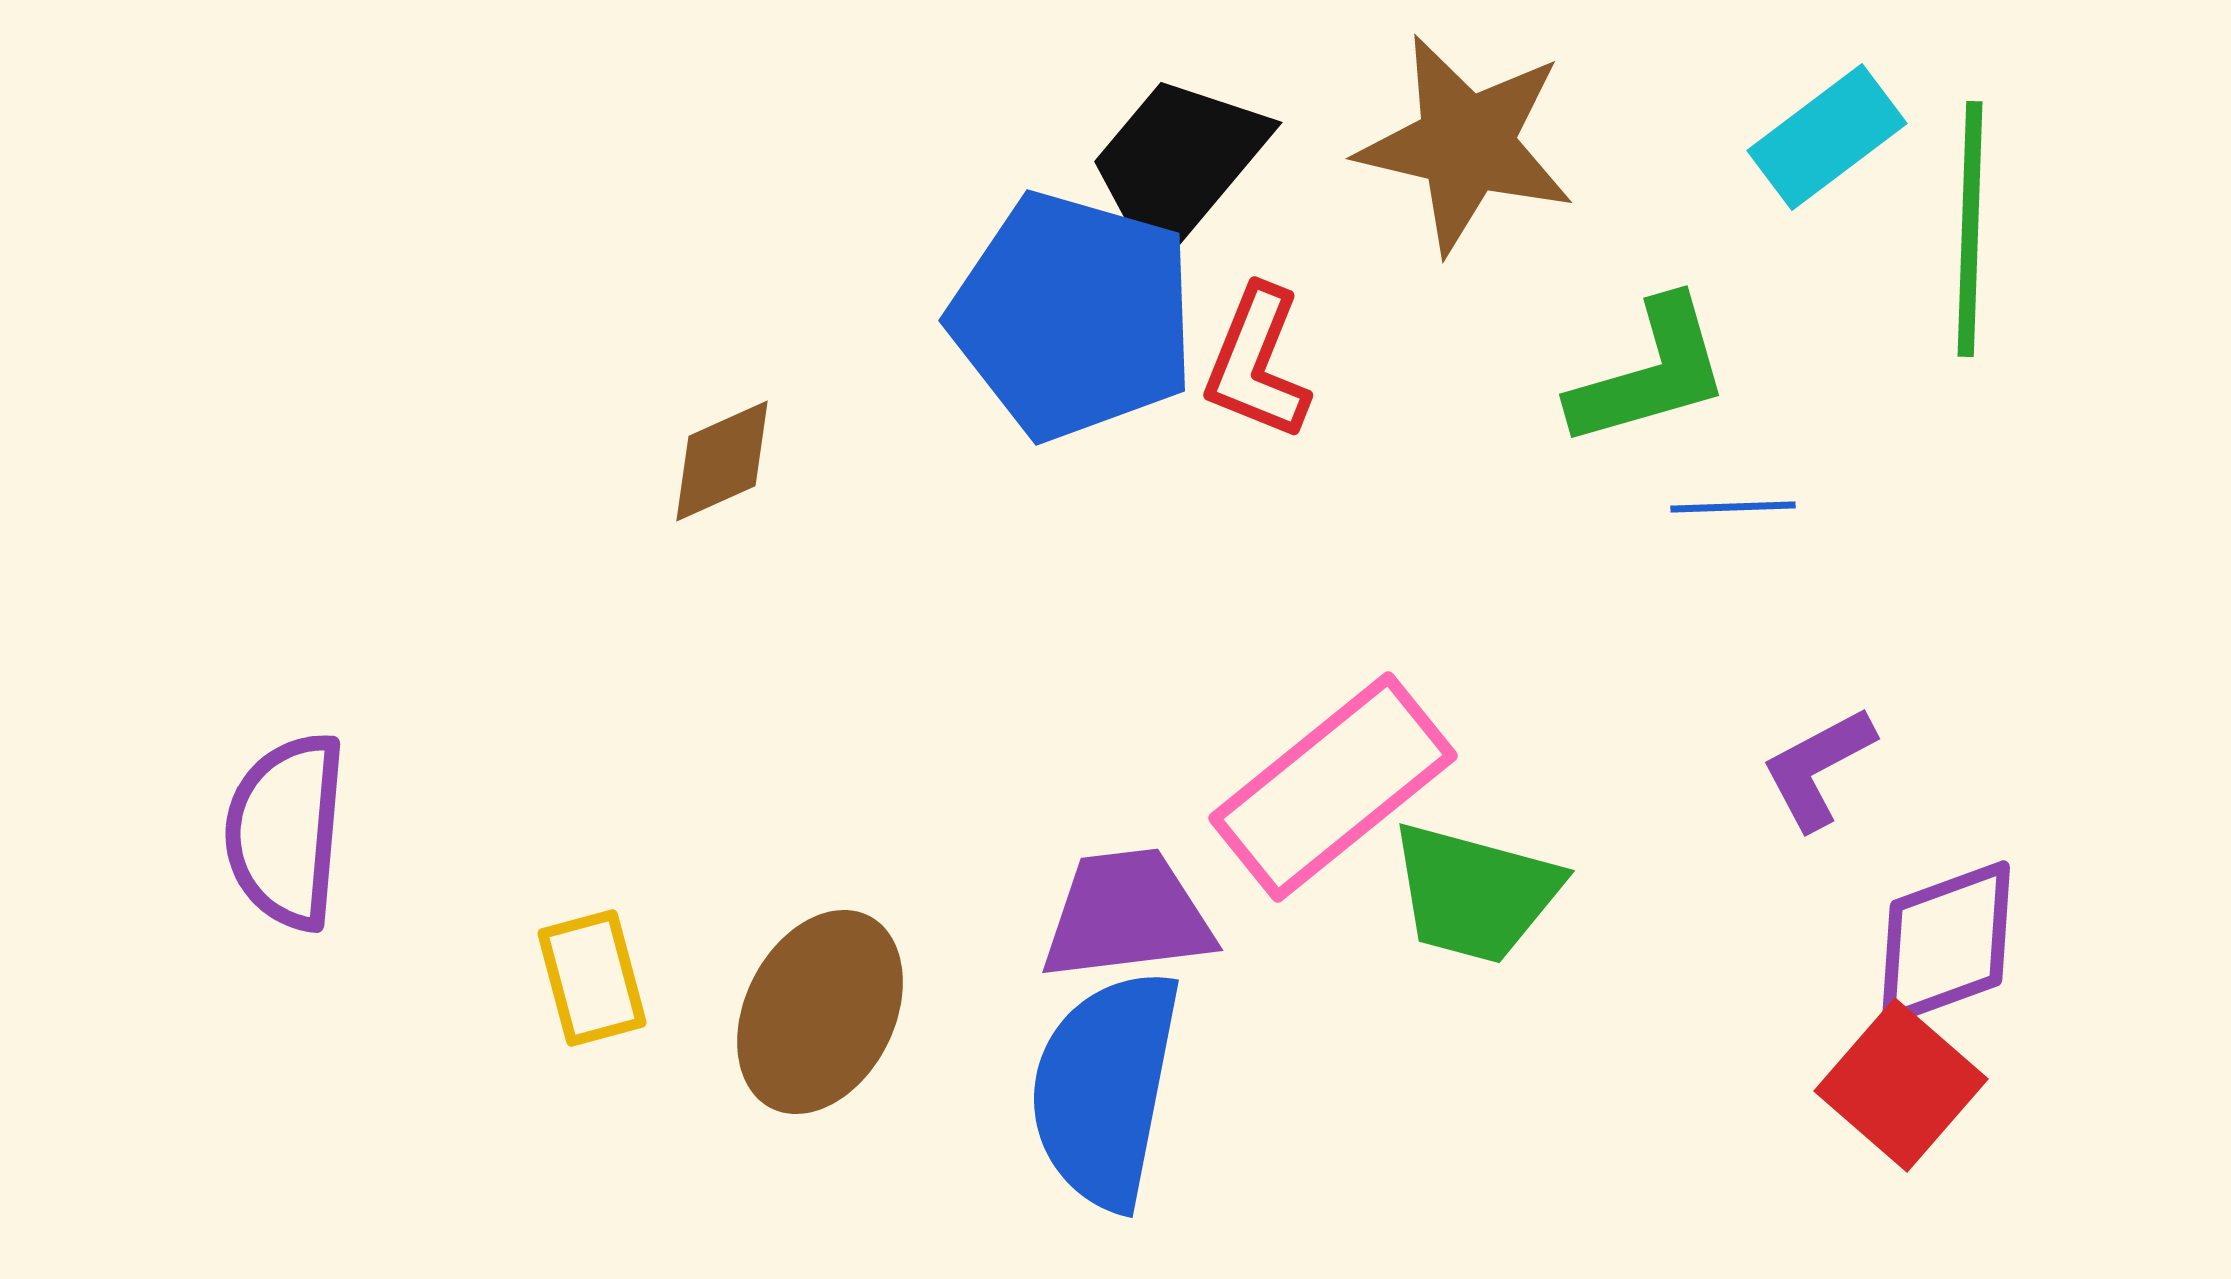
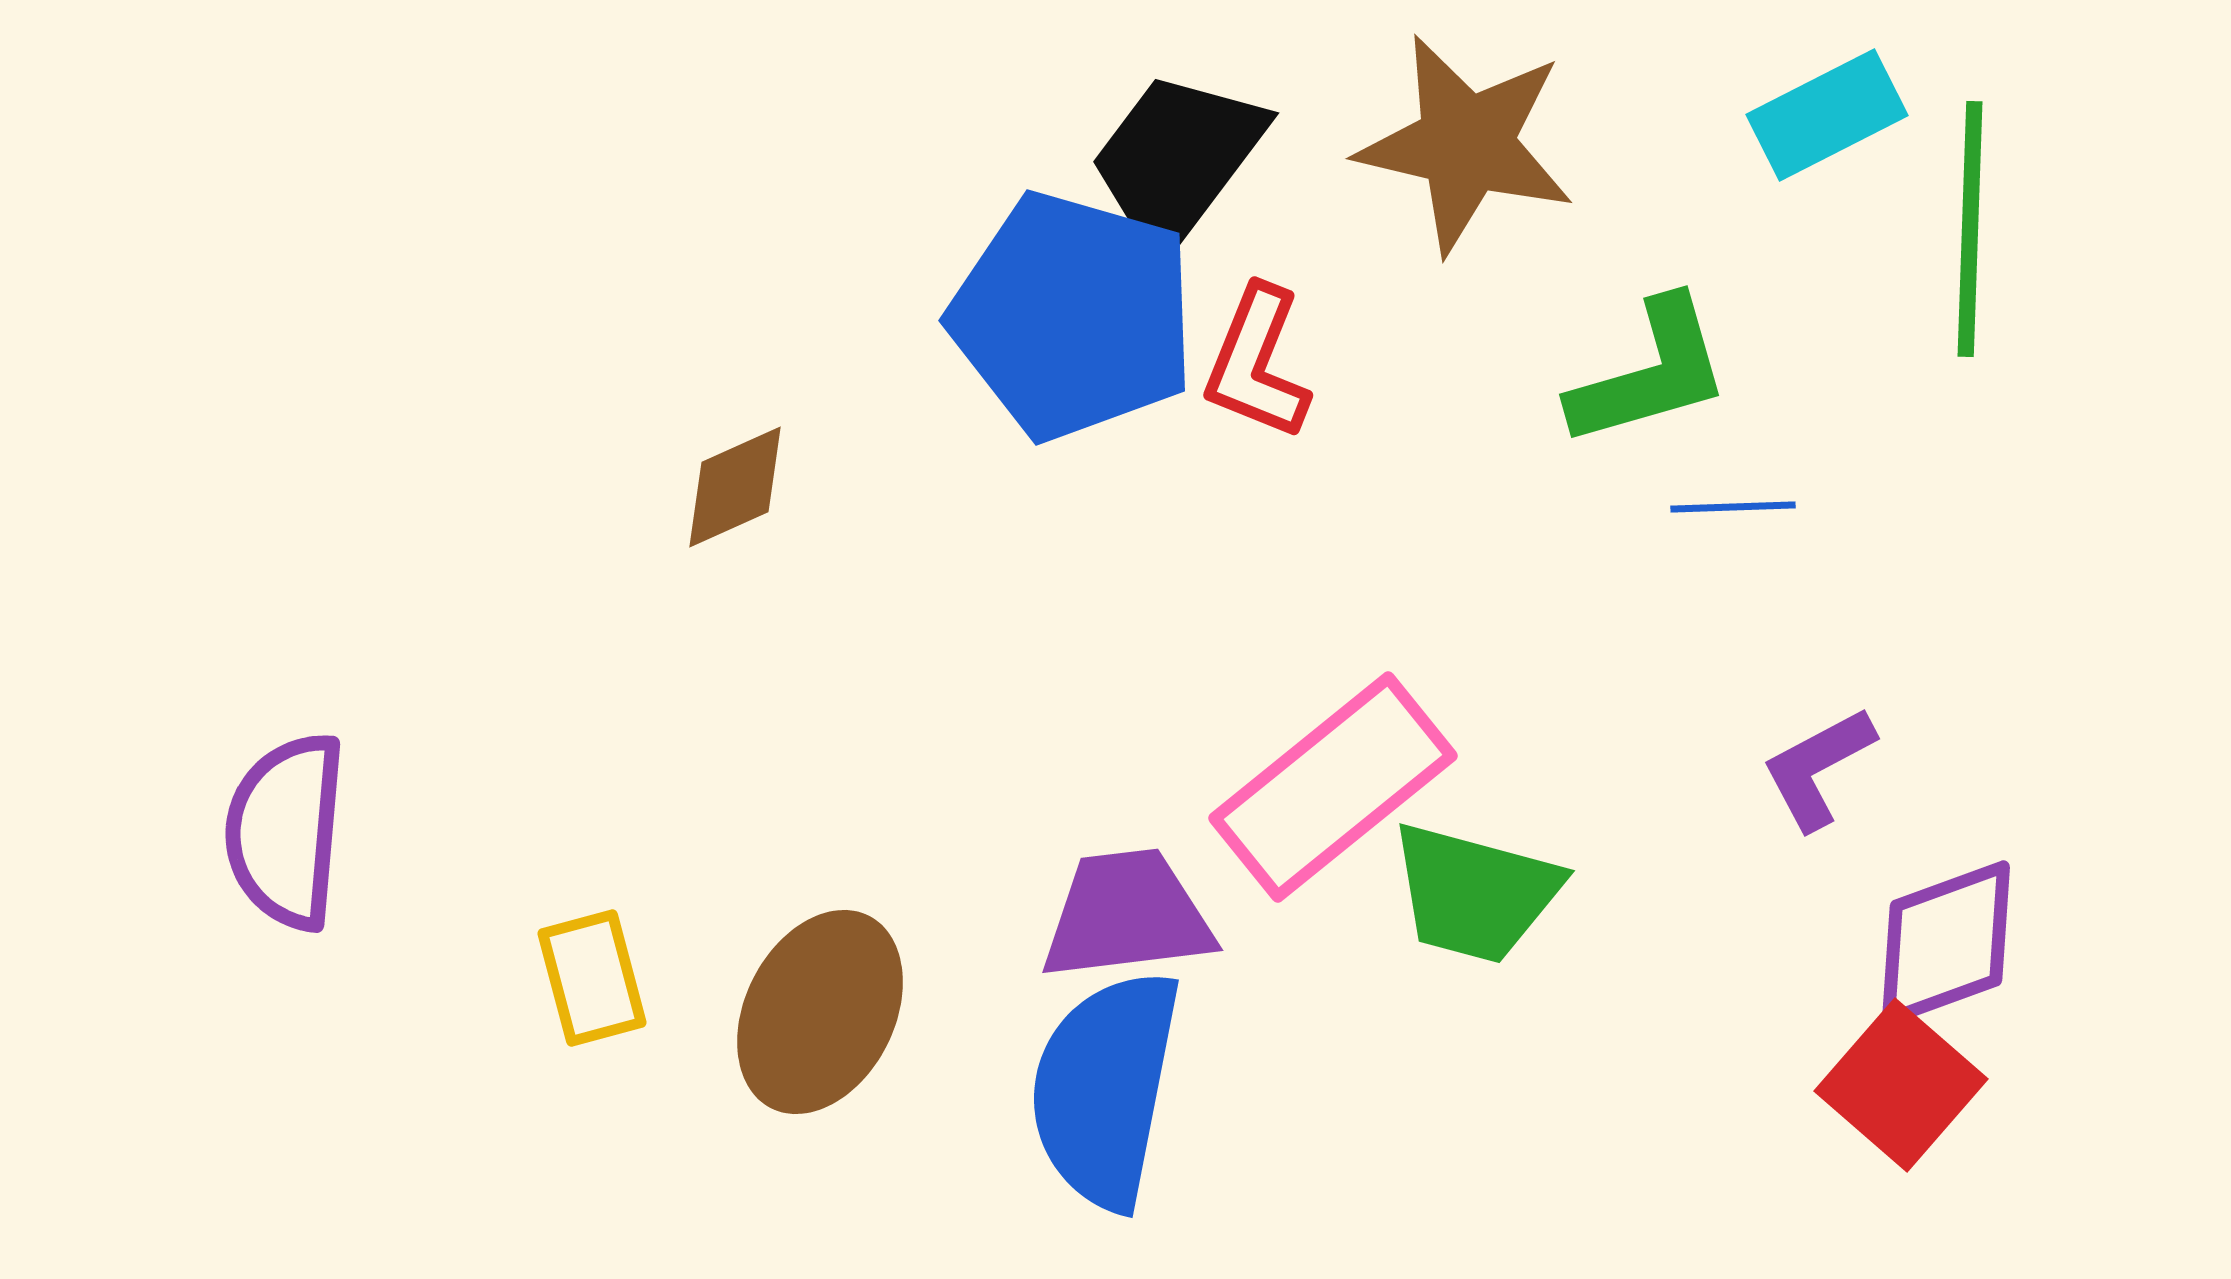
cyan rectangle: moved 22 px up; rotated 10 degrees clockwise
black trapezoid: moved 1 px left, 4 px up; rotated 3 degrees counterclockwise
brown diamond: moved 13 px right, 26 px down
